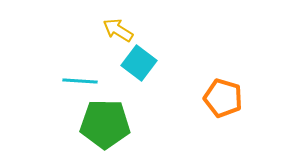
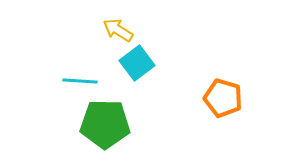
cyan square: moved 2 px left; rotated 16 degrees clockwise
